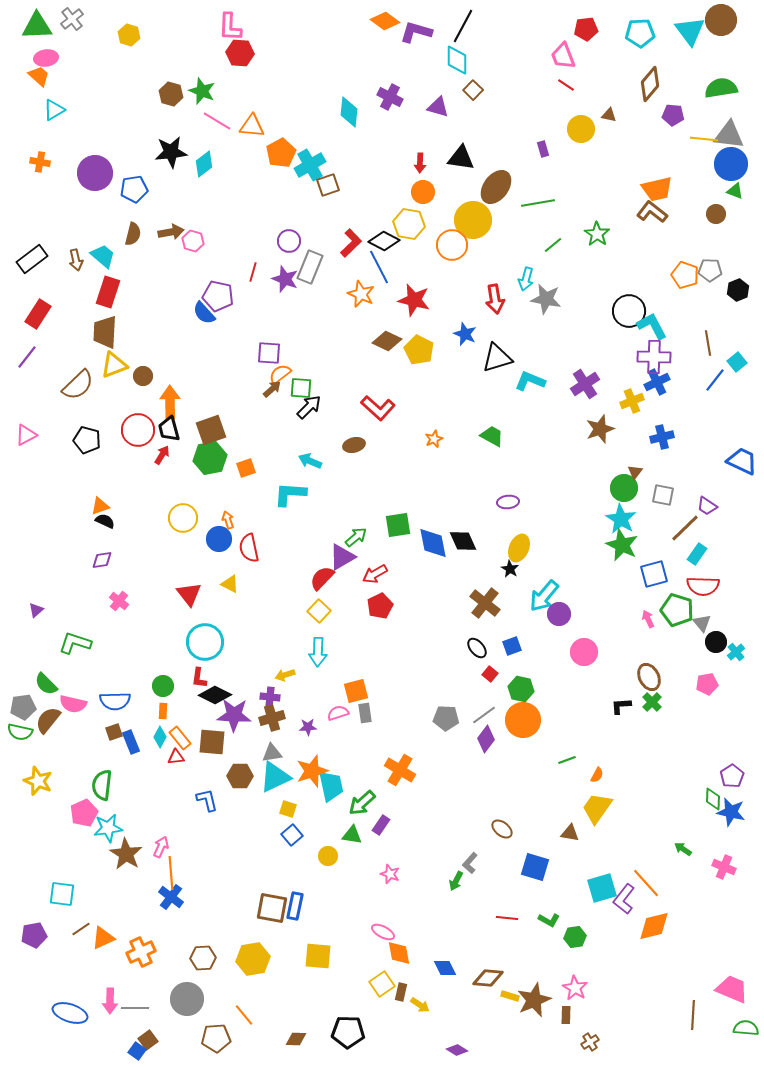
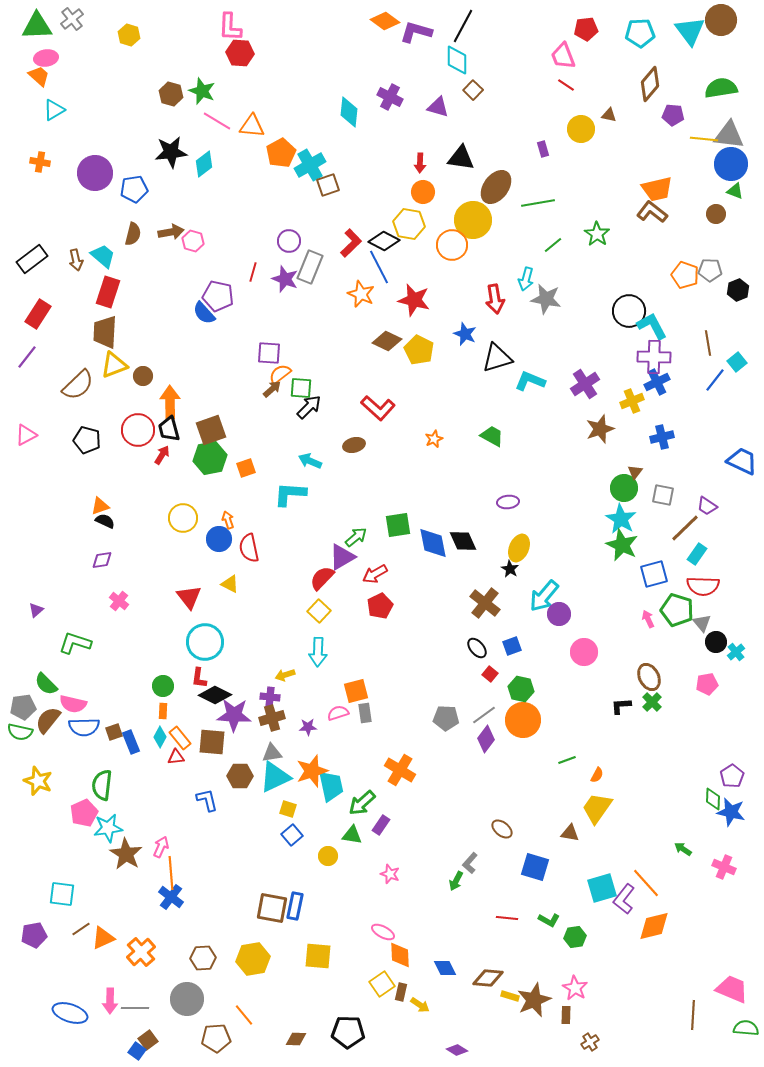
red triangle at (189, 594): moved 3 px down
blue semicircle at (115, 701): moved 31 px left, 26 px down
orange cross at (141, 952): rotated 16 degrees counterclockwise
orange diamond at (399, 953): moved 1 px right, 2 px down; rotated 8 degrees clockwise
